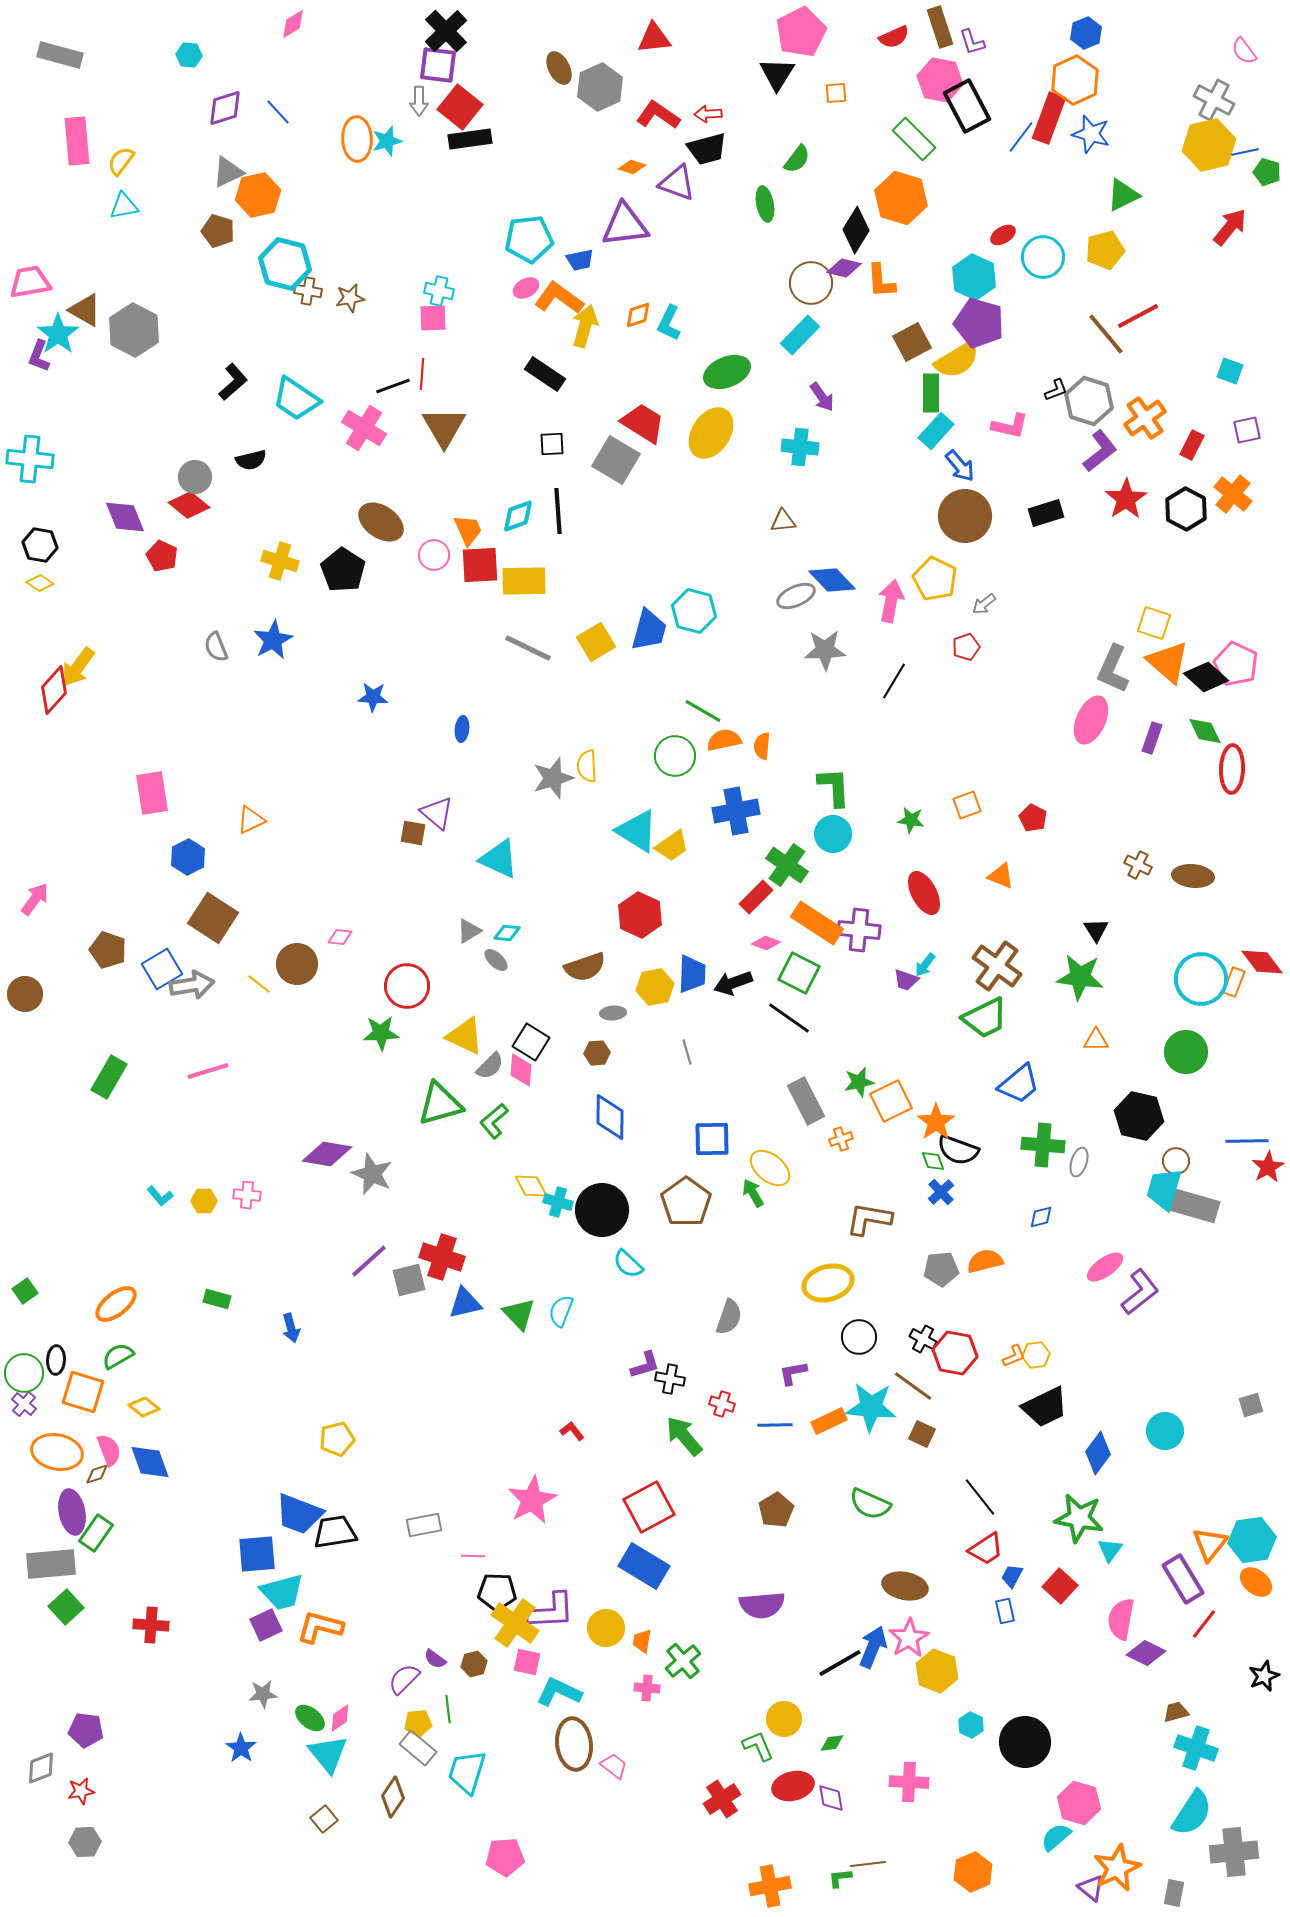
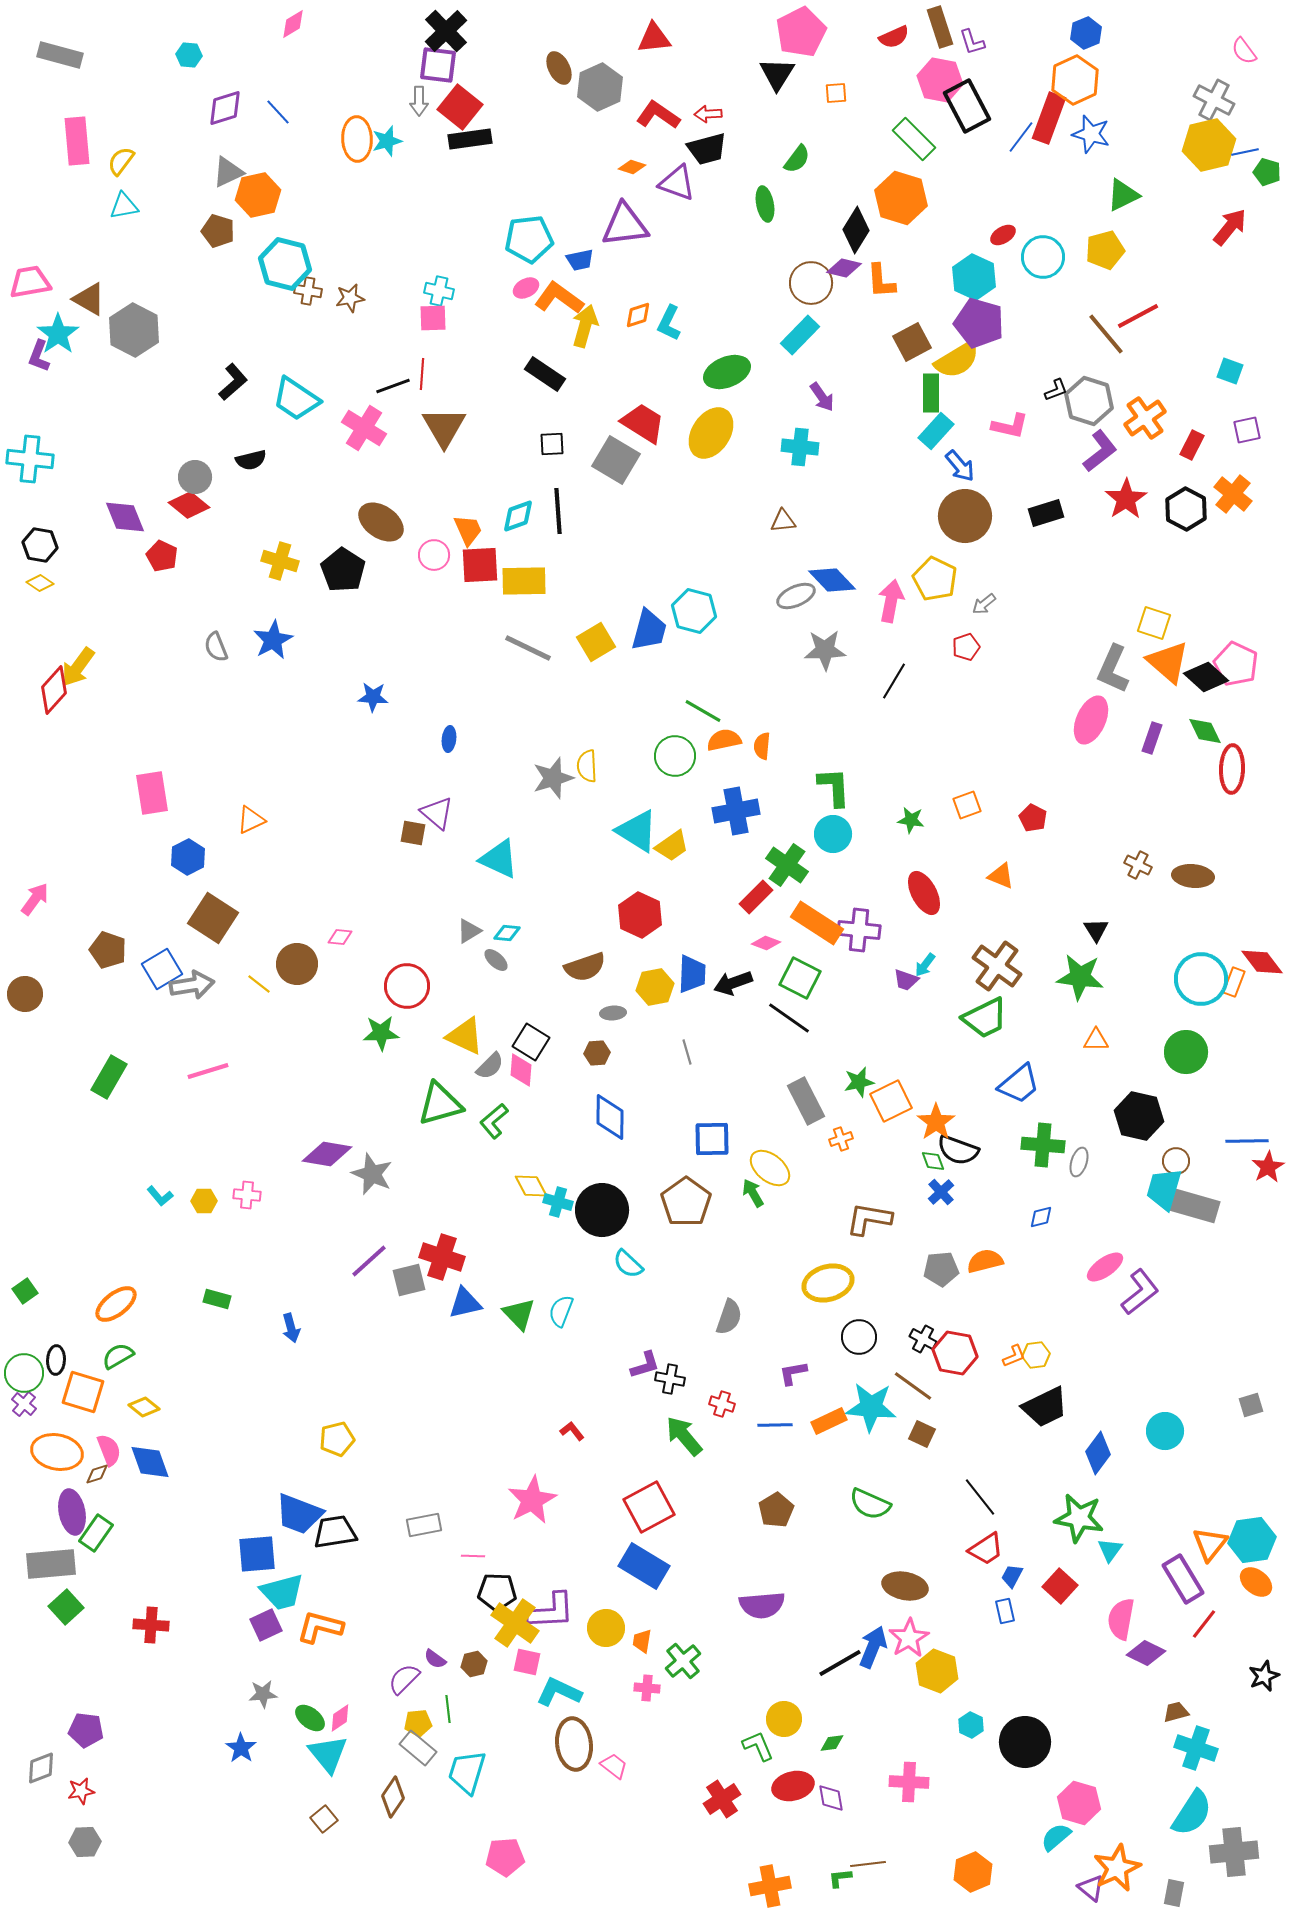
brown triangle at (85, 310): moved 4 px right, 11 px up
blue ellipse at (462, 729): moved 13 px left, 10 px down
green square at (799, 973): moved 1 px right, 5 px down
